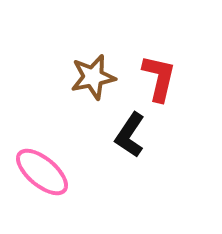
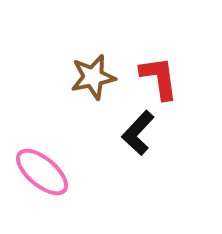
red L-shape: rotated 21 degrees counterclockwise
black L-shape: moved 8 px right, 2 px up; rotated 9 degrees clockwise
